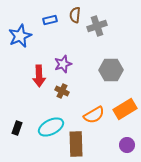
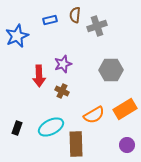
blue star: moved 3 px left
